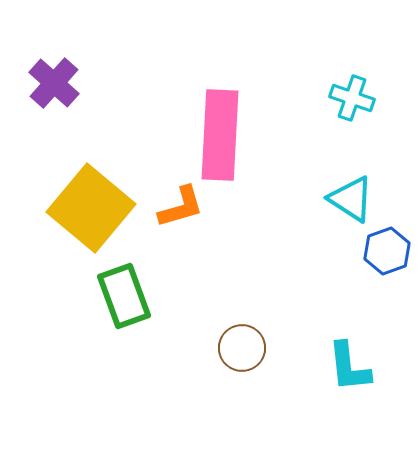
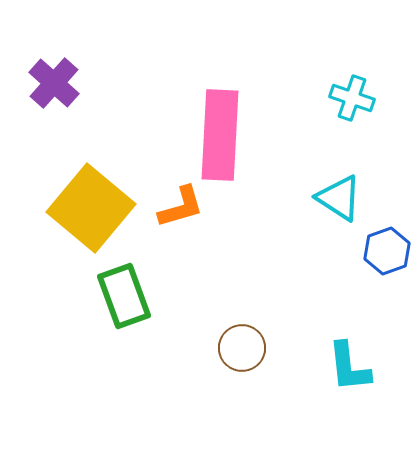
cyan triangle: moved 12 px left, 1 px up
